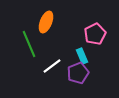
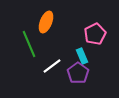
purple pentagon: rotated 15 degrees counterclockwise
